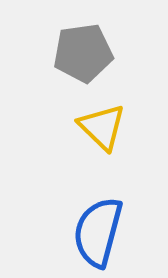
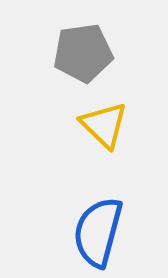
yellow triangle: moved 2 px right, 2 px up
